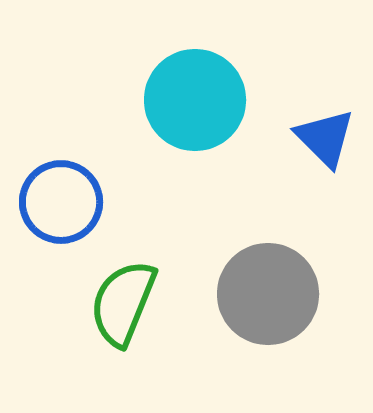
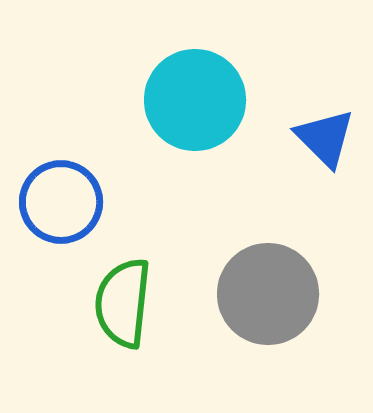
green semicircle: rotated 16 degrees counterclockwise
